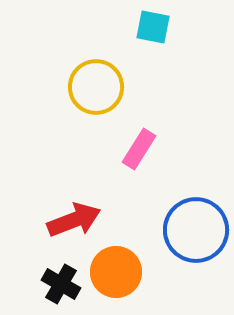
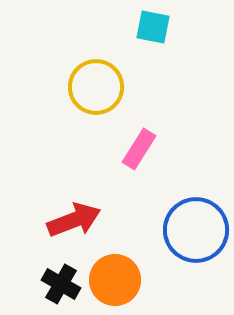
orange circle: moved 1 px left, 8 px down
